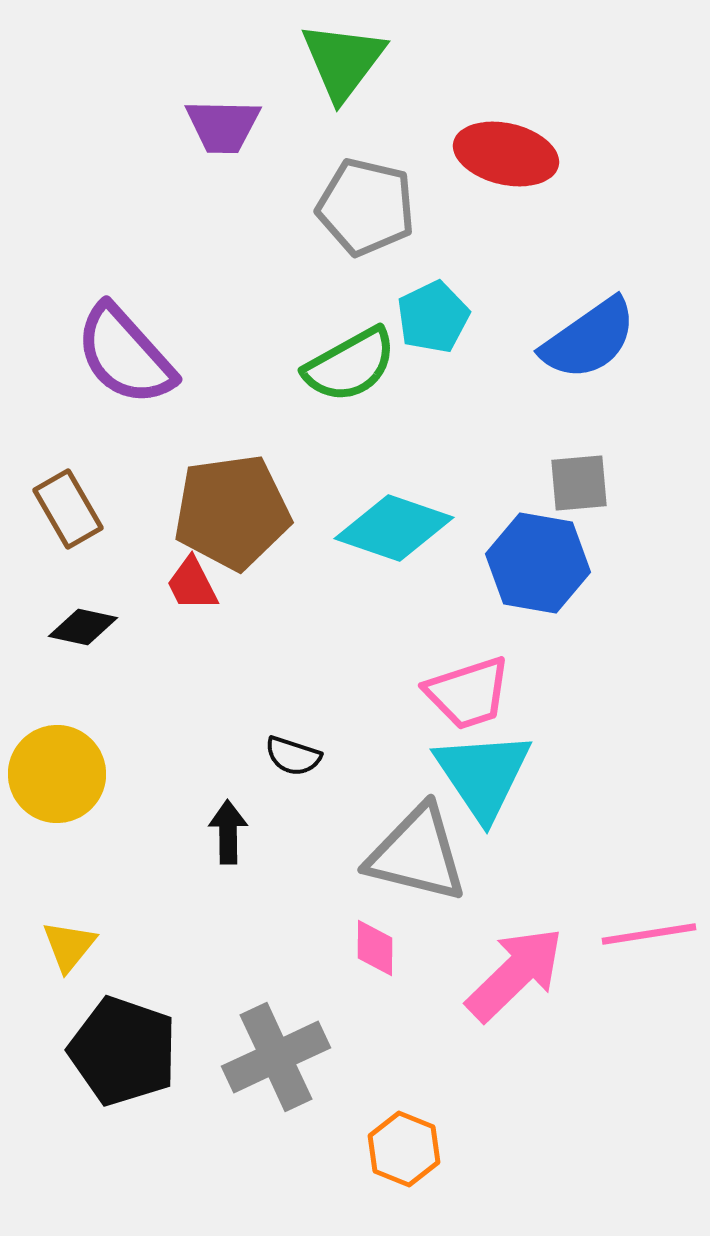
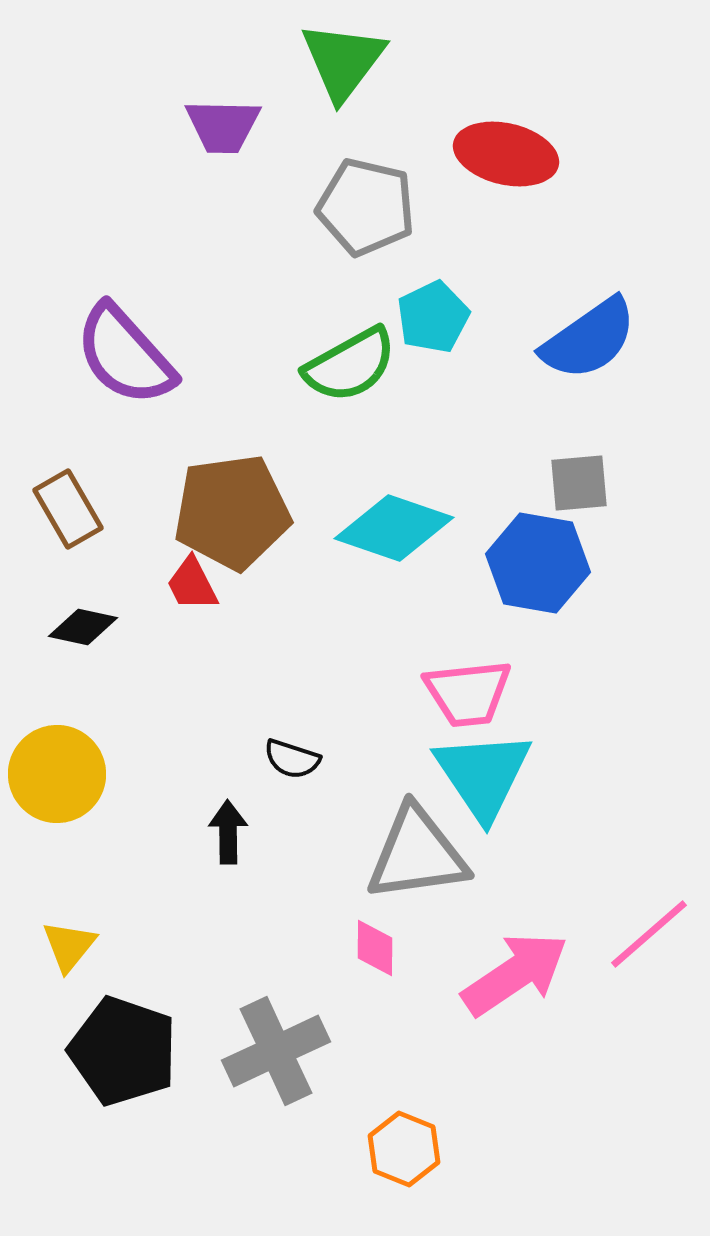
pink trapezoid: rotated 12 degrees clockwise
black semicircle: moved 1 px left, 3 px down
gray triangle: rotated 22 degrees counterclockwise
pink line: rotated 32 degrees counterclockwise
pink arrow: rotated 10 degrees clockwise
gray cross: moved 6 px up
